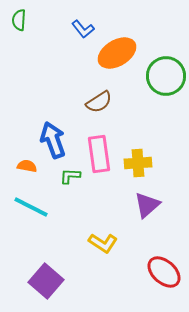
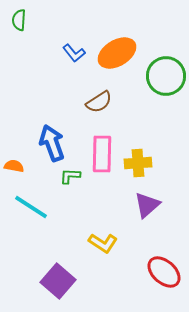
blue L-shape: moved 9 px left, 24 px down
blue arrow: moved 1 px left, 3 px down
pink rectangle: moved 3 px right; rotated 9 degrees clockwise
orange semicircle: moved 13 px left
cyan line: rotated 6 degrees clockwise
purple square: moved 12 px right
